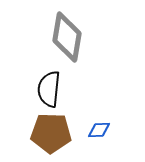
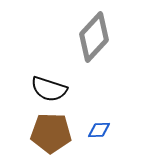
gray diamond: moved 27 px right; rotated 33 degrees clockwise
black semicircle: rotated 78 degrees counterclockwise
